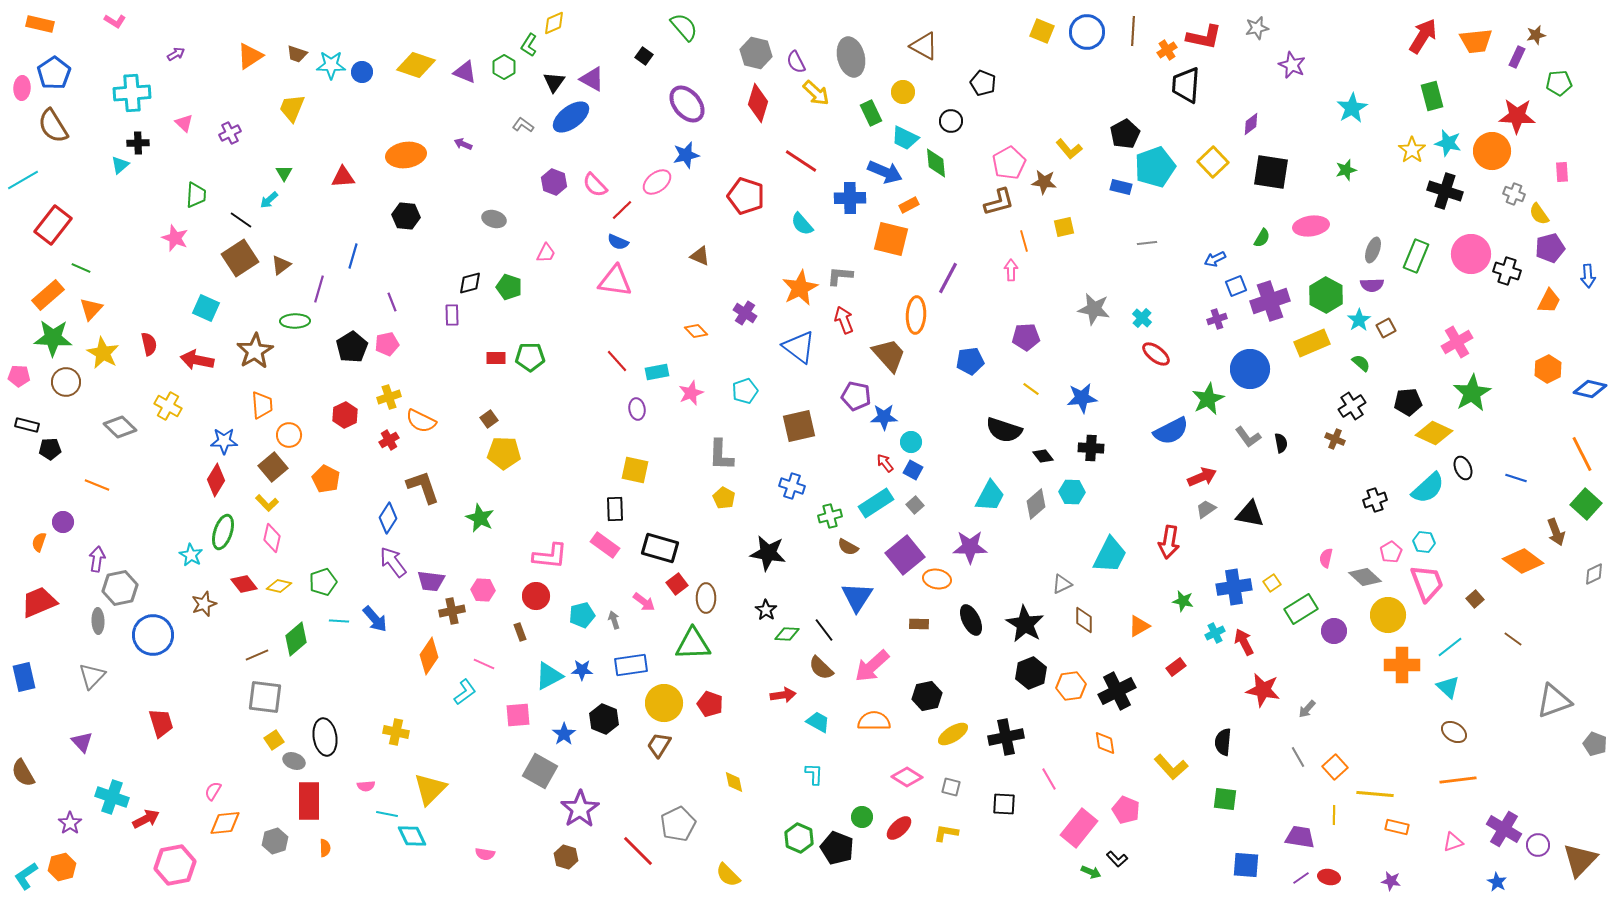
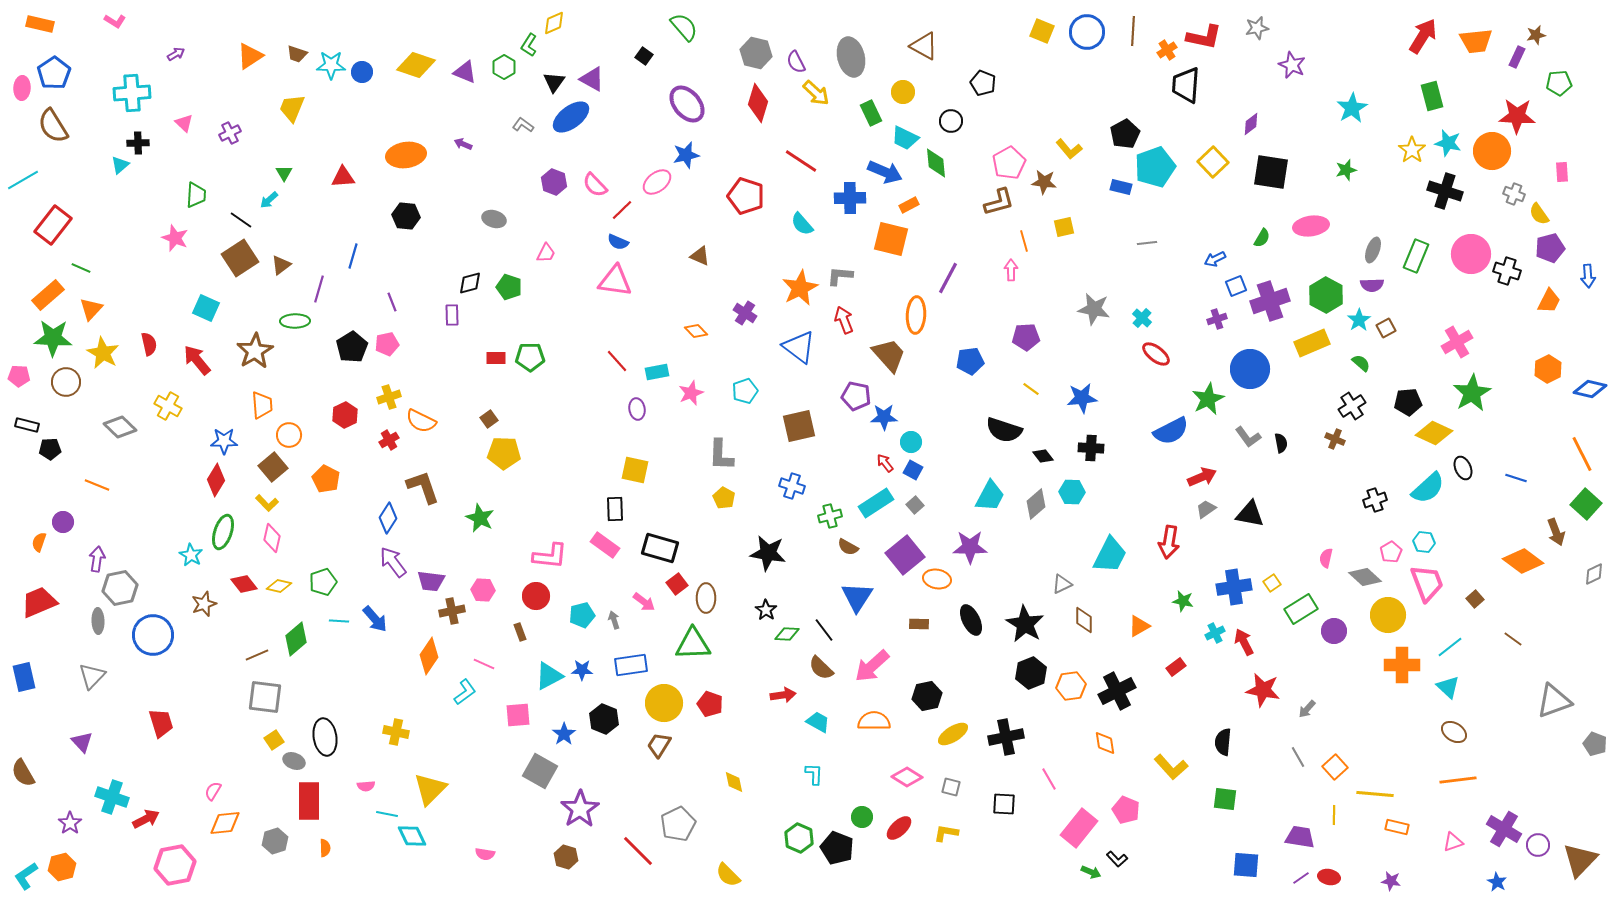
red arrow at (197, 360): rotated 40 degrees clockwise
